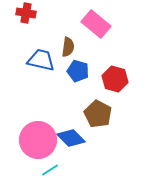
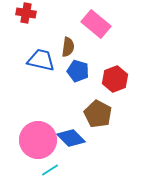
red hexagon: rotated 25 degrees clockwise
